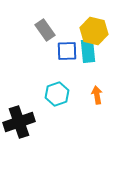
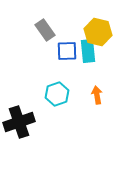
yellow hexagon: moved 4 px right, 1 px down
